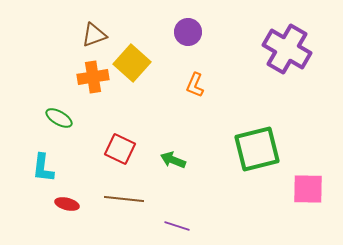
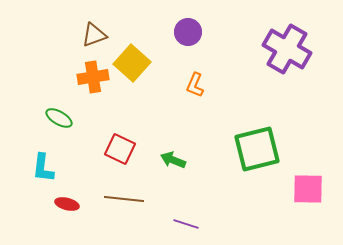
purple line: moved 9 px right, 2 px up
